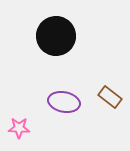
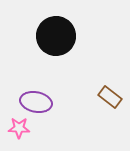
purple ellipse: moved 28 px left
